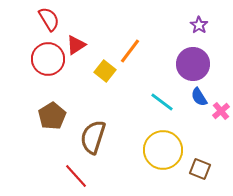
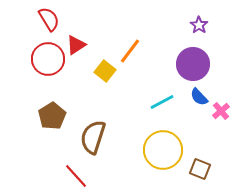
blue semicircle: rotated 12 degrees counterclockwise
cyan line: rotated 65 degrees counterclockwise
